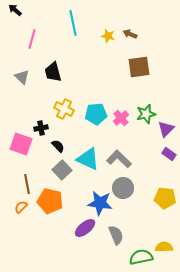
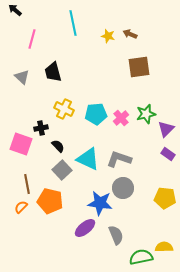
purple rectangle: moved 1 px left
gray L-shape: rotated 25 degrees counterclockwise
